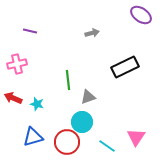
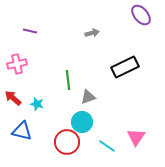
purple ellipse: rotated 15 degrees clockwise
red arrow: rotated 18 degrees clockwise
blue triangle: moved 11 px left, 6 px up; rotated 30 degrees clockwise
